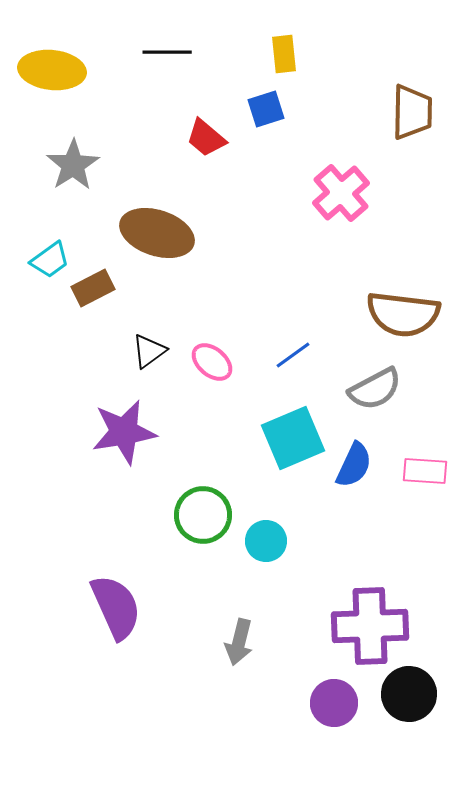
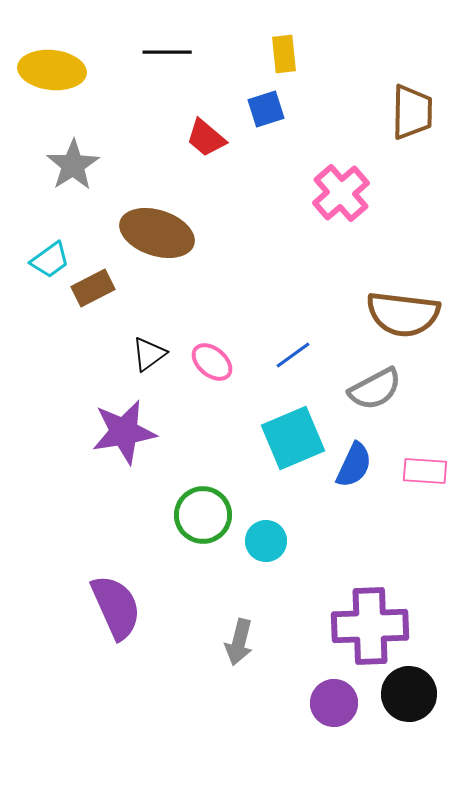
black triangle: moved 3 px down
